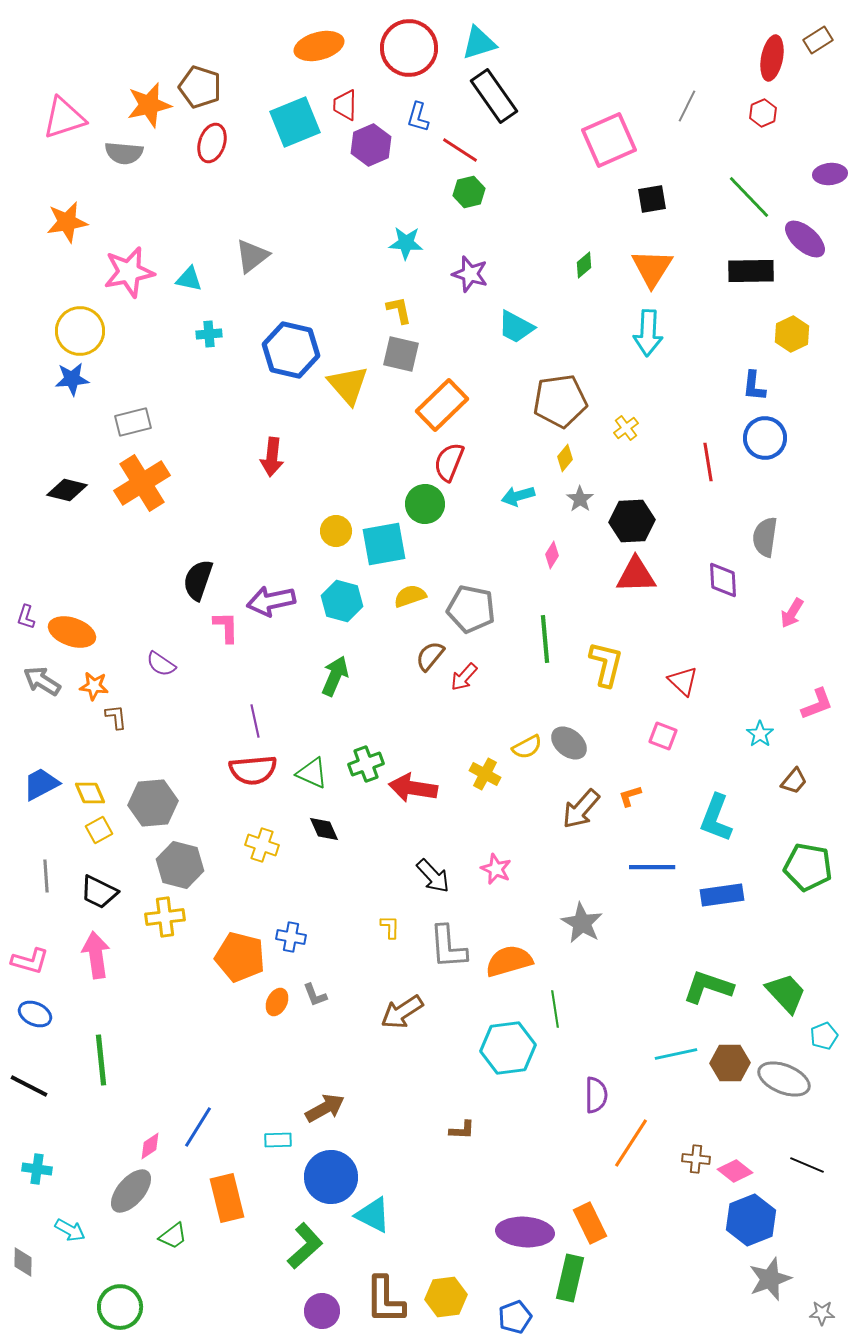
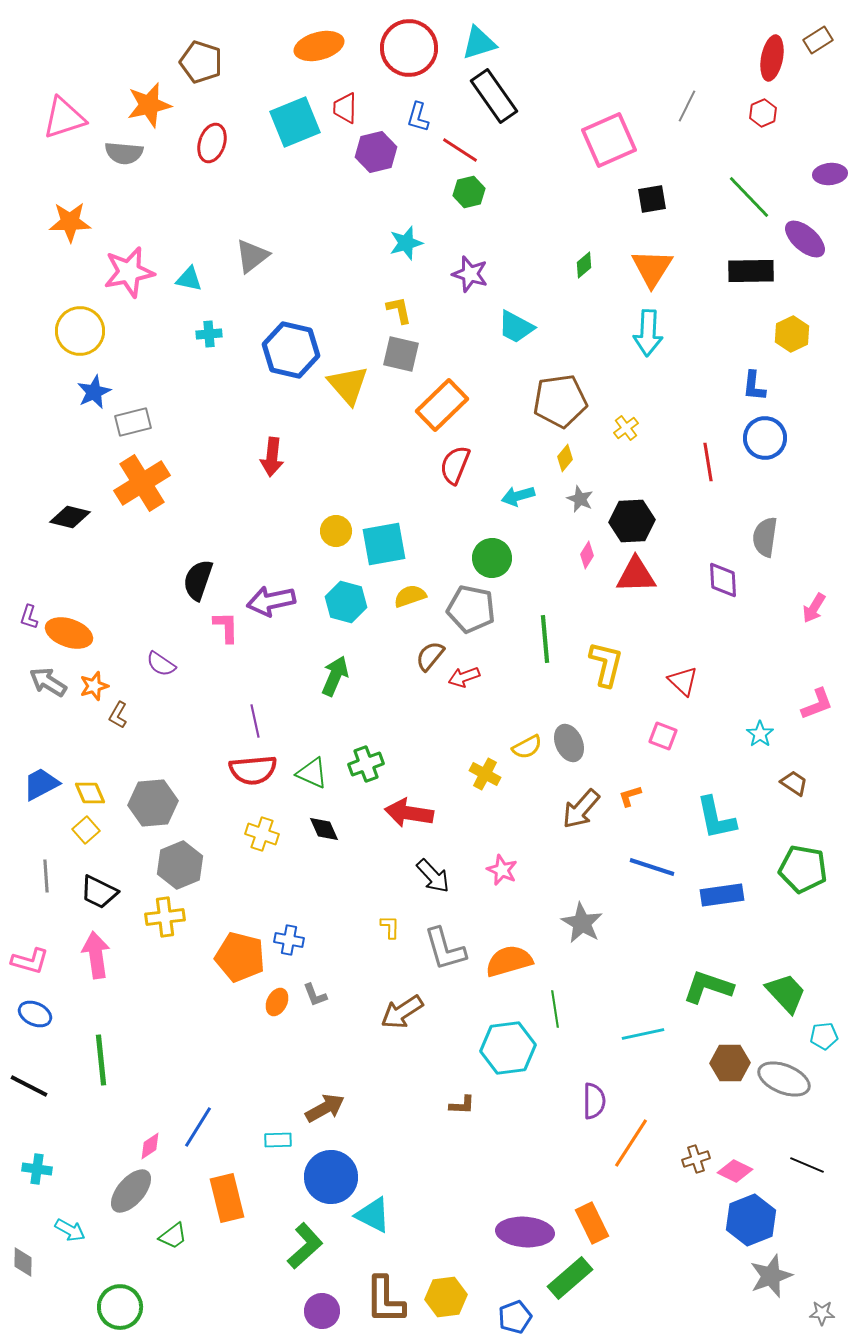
brown pentagon at (200, 87): moved 1 px right, 25 px up
red trapezoid at (345, 105): moved 3 px down
purple hexagon at (371, 145): moved 5 px right, 7 px down; rotated 9 degrees clockwise
orange star at (67, 222): moved 3 px right; rotated 9 degrees clockwise
cyan star at (406, 243): rotated 20 degrees counterclockwise
blue star at (72, 379): moved 22 px right, 13 px down; rotated 20 degrees counterclockwise
red semicircle at (449, 462): moved 6 px right, 3 px down
black diamond at (67, 490): moved 3 px right, 27 px down
gray star at (580, 499): rotated 12 degrees counterclockwise
green circle at (425, 504): moved 67 px right, 54 px down
pink diamond at (552, 555): moved 35 px right
cyan hexagon at (342, 601): moved 4 px right, 1 px down
pink arrow at (792, 613): moved 22 px right, 5 px up
purple L-shape at (26, 617): moved 3 px right
orange ellipse at (72, 632): moved 3 px left, 1 px down
red arrow at (464, 677): rotated 28 degrees clockwise
gray arrow at (42, 681): moved 6 px right, 1 px down
orange star at (94, 686): rotated 24 degrees counterclockwise
brown L-shape at (116, 717): moved 2 px right, 2 px up; rotated 144 degrees counterclockwise
gray ellipse at (569, 743): rotated 27 degrees clockwise
brown trapezoid at (794, 781): moved 2 px down; rotated 96 degrees counterclockwise
red arrow at (413, 788): moved 4 px left, 25 px down
cyan L-shape at (716, 818): rotated 33 degrees counterclockwise
yellow square at (99, 830): moved 13 px left; rotated 12 degrees counterclockwise
yellow cross at (262, 845): moved 11 px up
gray hexagon at (180, 865): rotated 24 degrees clockwise
blue line at (652, 867): rotated 18 degrees clockwise
green pentagon at (808, 867): moved 5 px left, 2 px down
pink star at (496, 869): moved 6 px right, 1 px down
blue cross at (291, 937): moved 2 px left, 3 px down
gray L-shape at (448, 947): moved 3 px left, 2 px down; rotated 12 degrees counterclockwise
cyan pentagon at (824, 1036): rotated 16 degrees clockwise
cyan line at (676, 1054): moved 33 px left, 20 px up
purple semicircle at (596, 1095): moved 2 px left, 6 px down
brown L-shape at (462, 1130): moved 25 px up
brown cross at (696, 1159): rotated 24 degrees counterclockwise
pink diamond at (735, 1171): rotated 12 degrees counterclockwise
orange rectangle at (590, 1223): moved 2 px right
green rectangle at (570, 1278): rotated 36 degrees clockwise
gray star at (770, 1279): moved 1 px right, 3 px up
